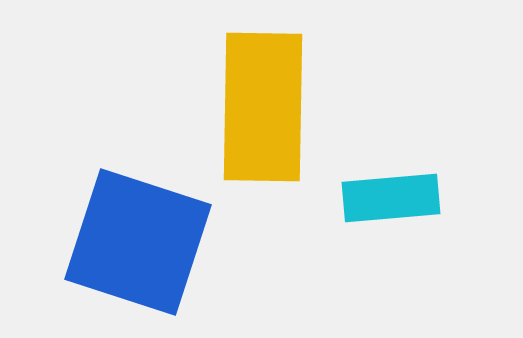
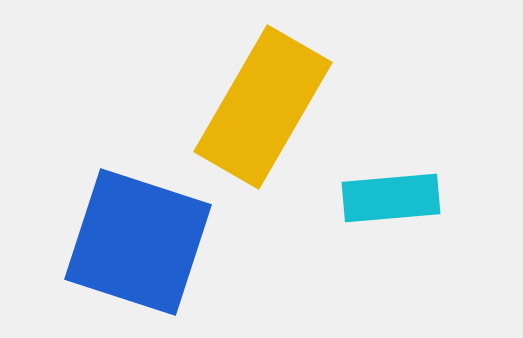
yellow rectangle: rotated 29 degrees clockwise
